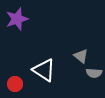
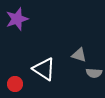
gray triangle: moved 2 px left, 1 px up; rotated 21 degrees counterclockwise
white triangle: moved 1 px up
